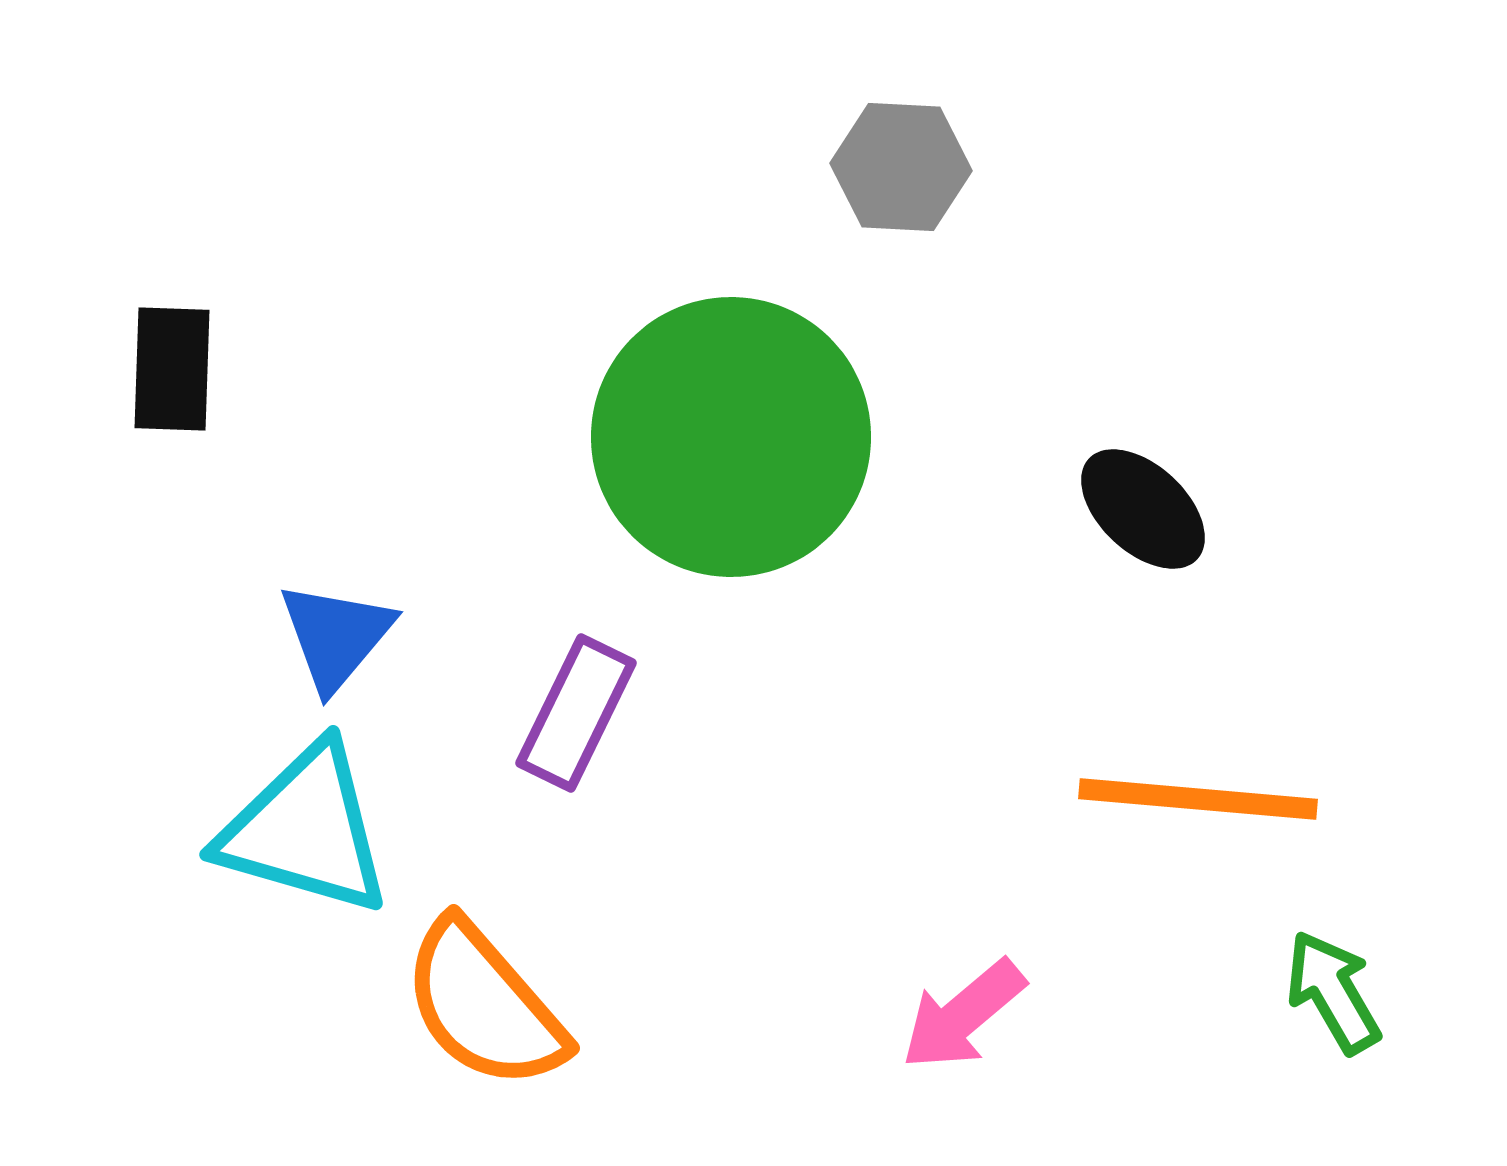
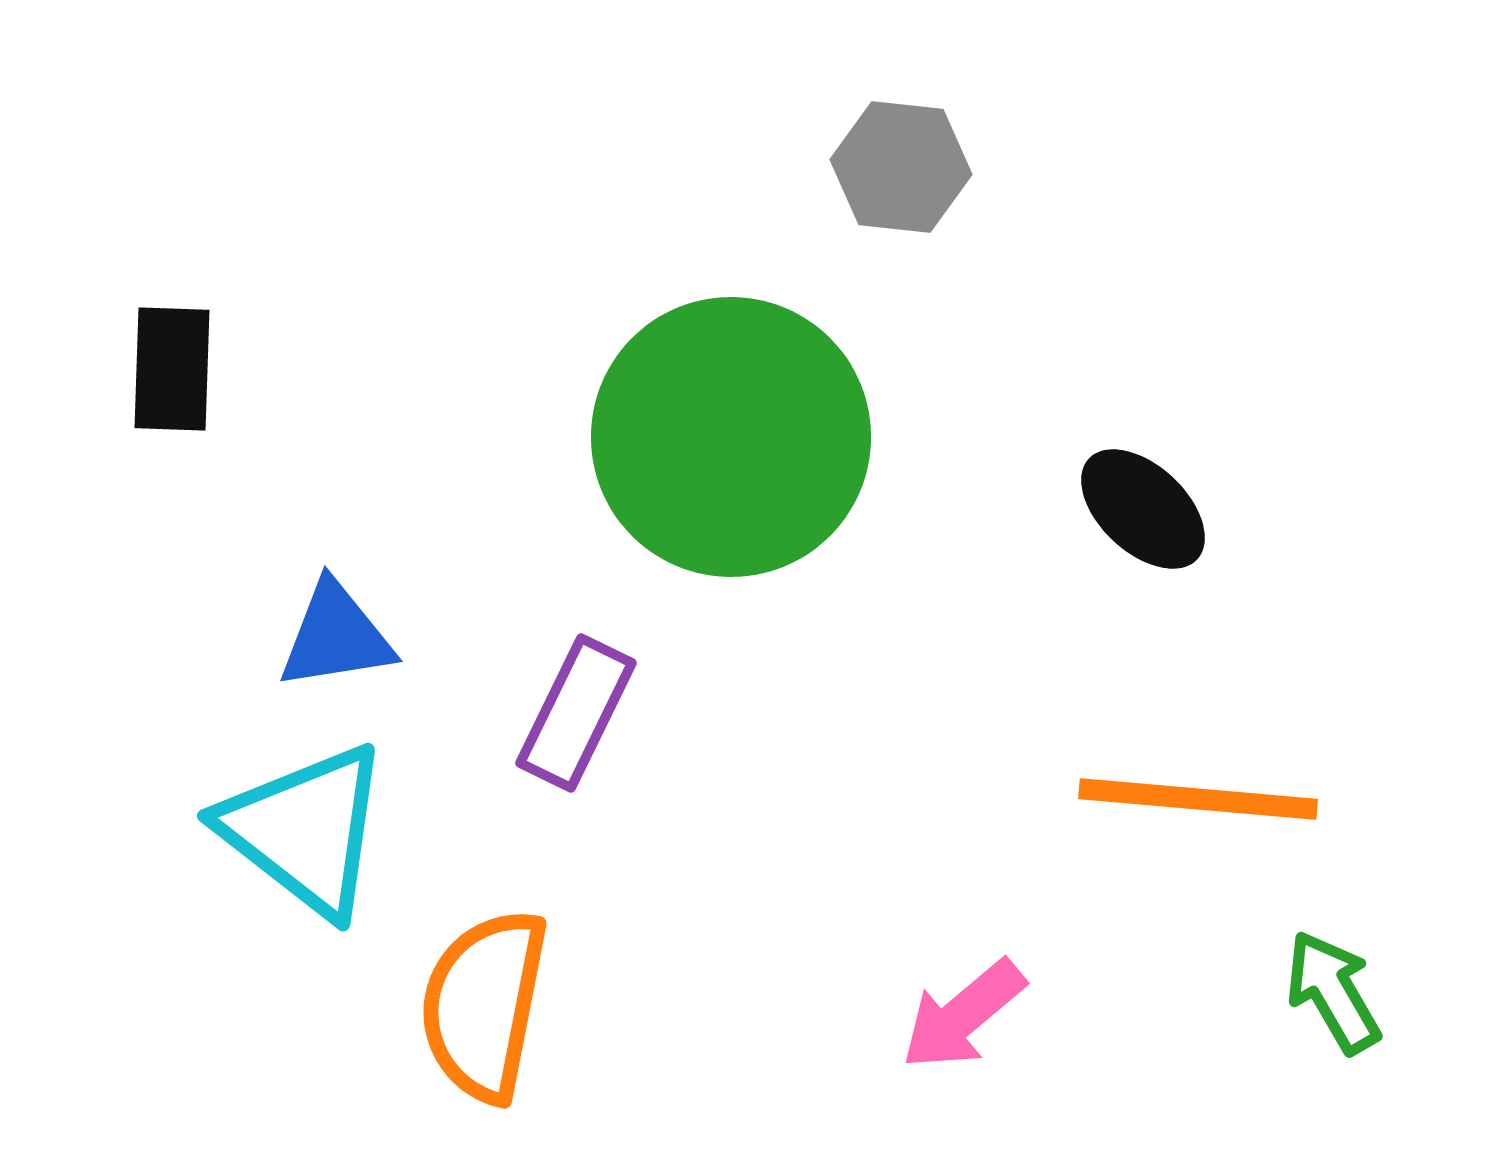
gray hexagon: rotated 3 degrees clockwise
blue triangle: rotated 41 degrees clockwise
cyan triangle: rotated 22 degrees clockwise
orange semicircle: rotated 52 degrees clockwise
